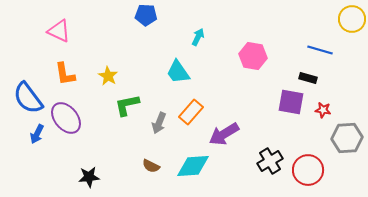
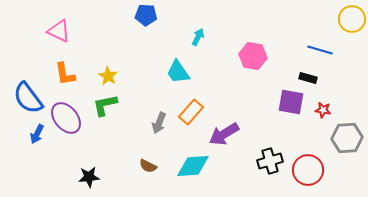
green L-shape: moved 22 px left
black cross: rotated 15 degrees clockwise
brown semicircle: moved 3 px left
